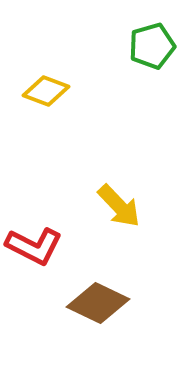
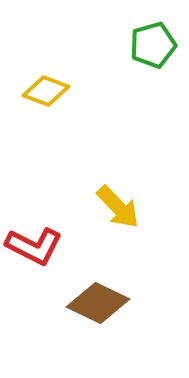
green pentagon: moved 1 px right, 1 px up
yellow arrow: moved 1 px left, 1 px down
